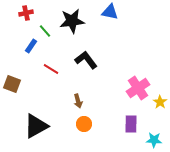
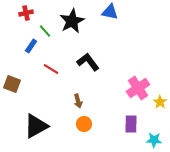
black star: rotated 20 degrees counterclockwise
black L-shape: moved 2 px right, 2 px down
